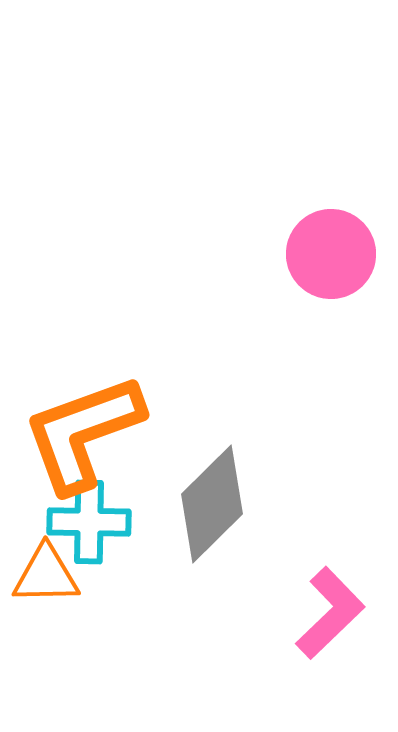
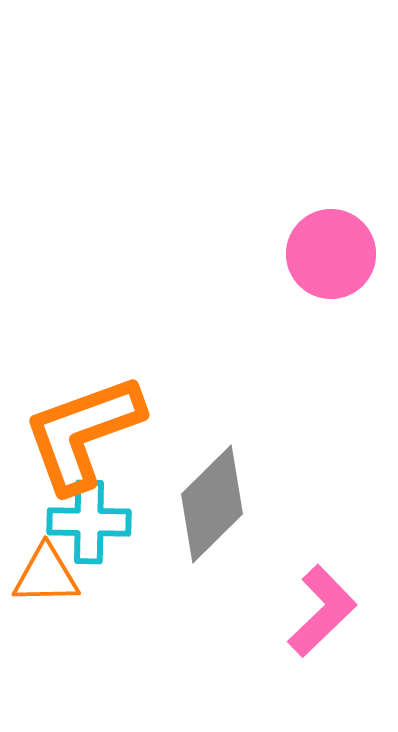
pink L-shape: moved 8 px left, 2 px up
